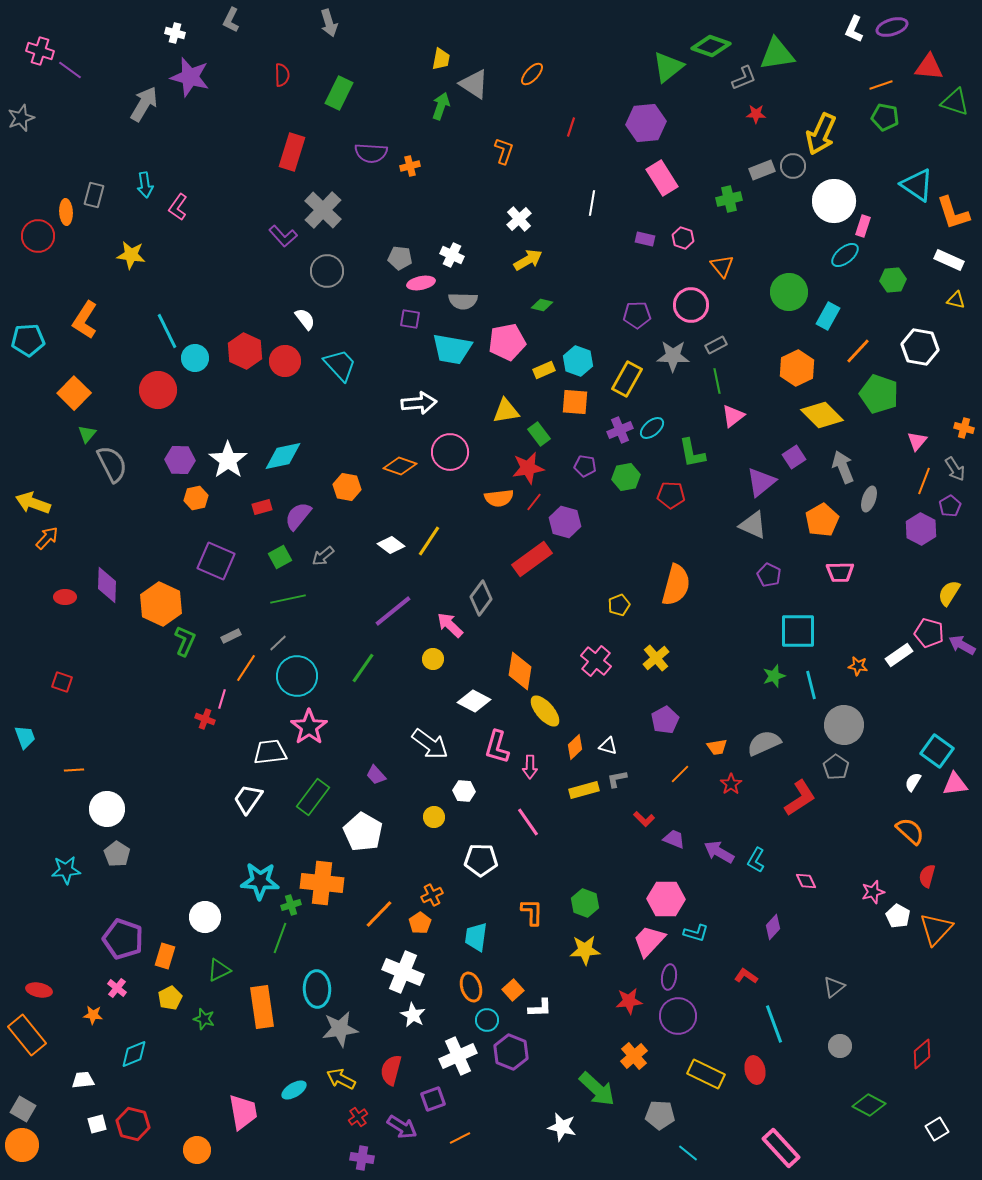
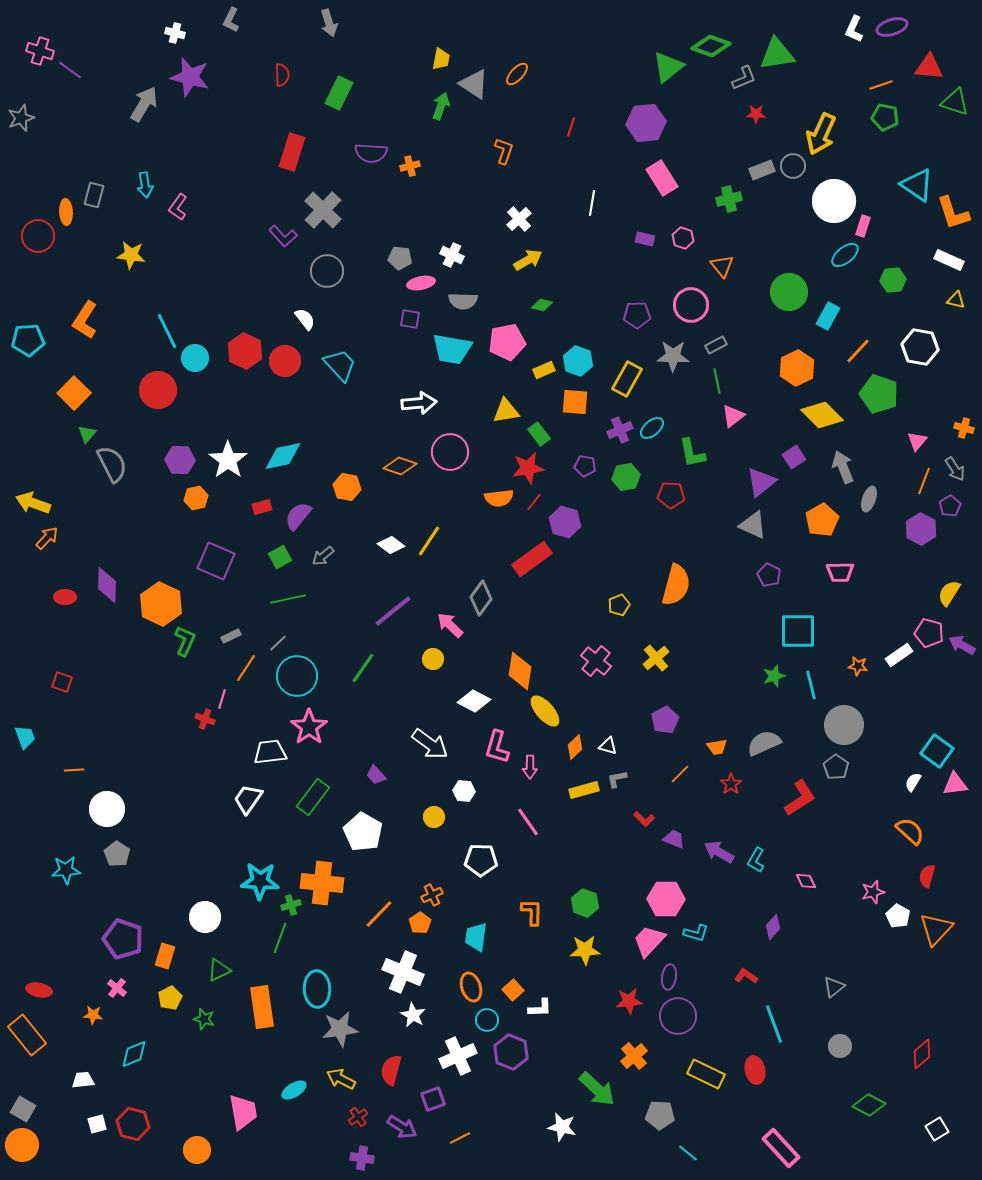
orange ellipse at (532, 74): moved 15 px left
